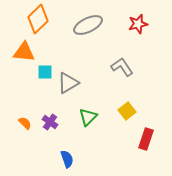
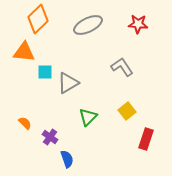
red star: rotated 18 degrees clockwise
purple cross: moved 15 px down
